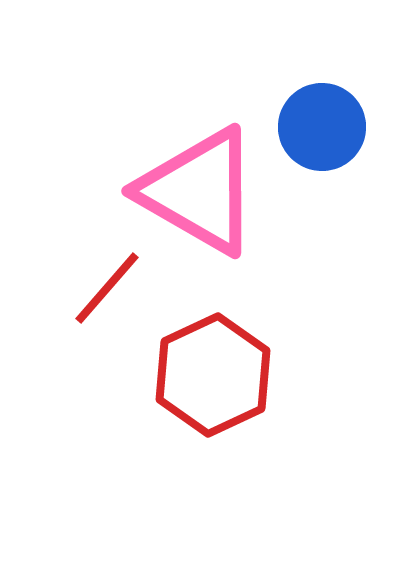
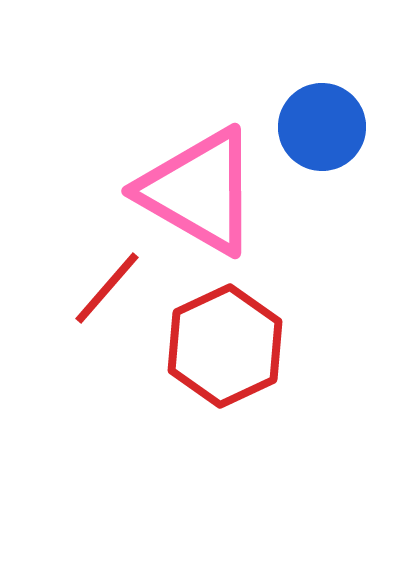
red hexagon: moved 12 px right, 29 px up
